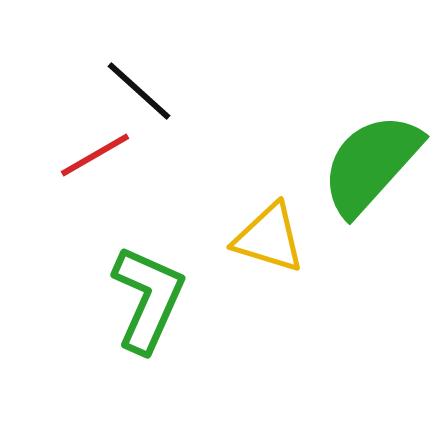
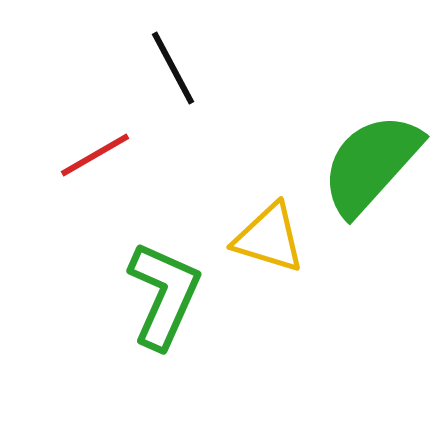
black line: moved 34 px right, 23 px up; rotated 20 degrees clockwise
green L-shape: moved 16 px right, 4 px up
